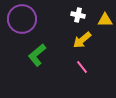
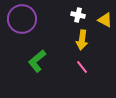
yellow triangle: rotated 28 degrees clockwise
yellow arrow: rotated 42 degrees counterclockwise
green L-shape: moved 6 px down
